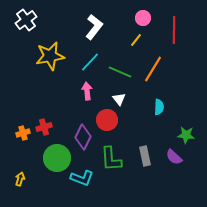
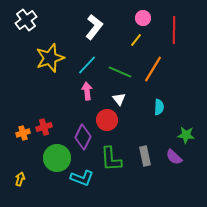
yellow star: moved 2 px down; rotated 8 degrees counterclockwise
cyan line: moved 3 px left, 3 px down
